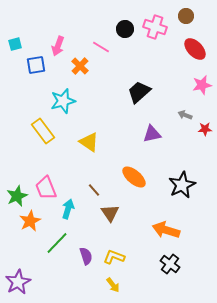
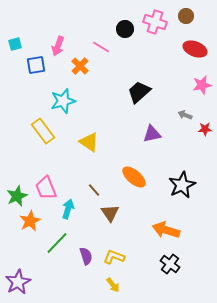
pink cross: moved 5 px up
red ellipse: rotated 25 degrees counterclockwise
